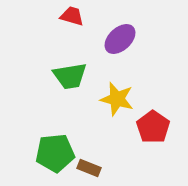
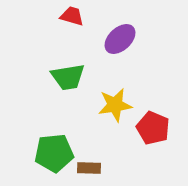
green trapezoid: moved 2 px left, 1 px down
yellow star: moved 2 px left, 6 px down; rotated 24 degrees counterclockwise
red pentagon: moved 1 px down; rotated 12 degrees counterclockwise
green pentagon: moved 1 px left
brown rectangle: rotated 20 degrees counterclockwise
